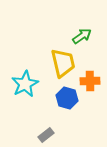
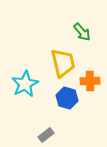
green arrow: moved 4 px up; rotated 84 degrees clockwise
